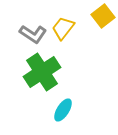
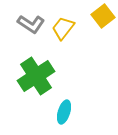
gray L-shape: moved 2 px left, 10 px up
green cross: moved 6 px left, 4 px down
cyan ellipse: moved 1 px right, 2 px down; rotated 15 degrees counterclockwise
